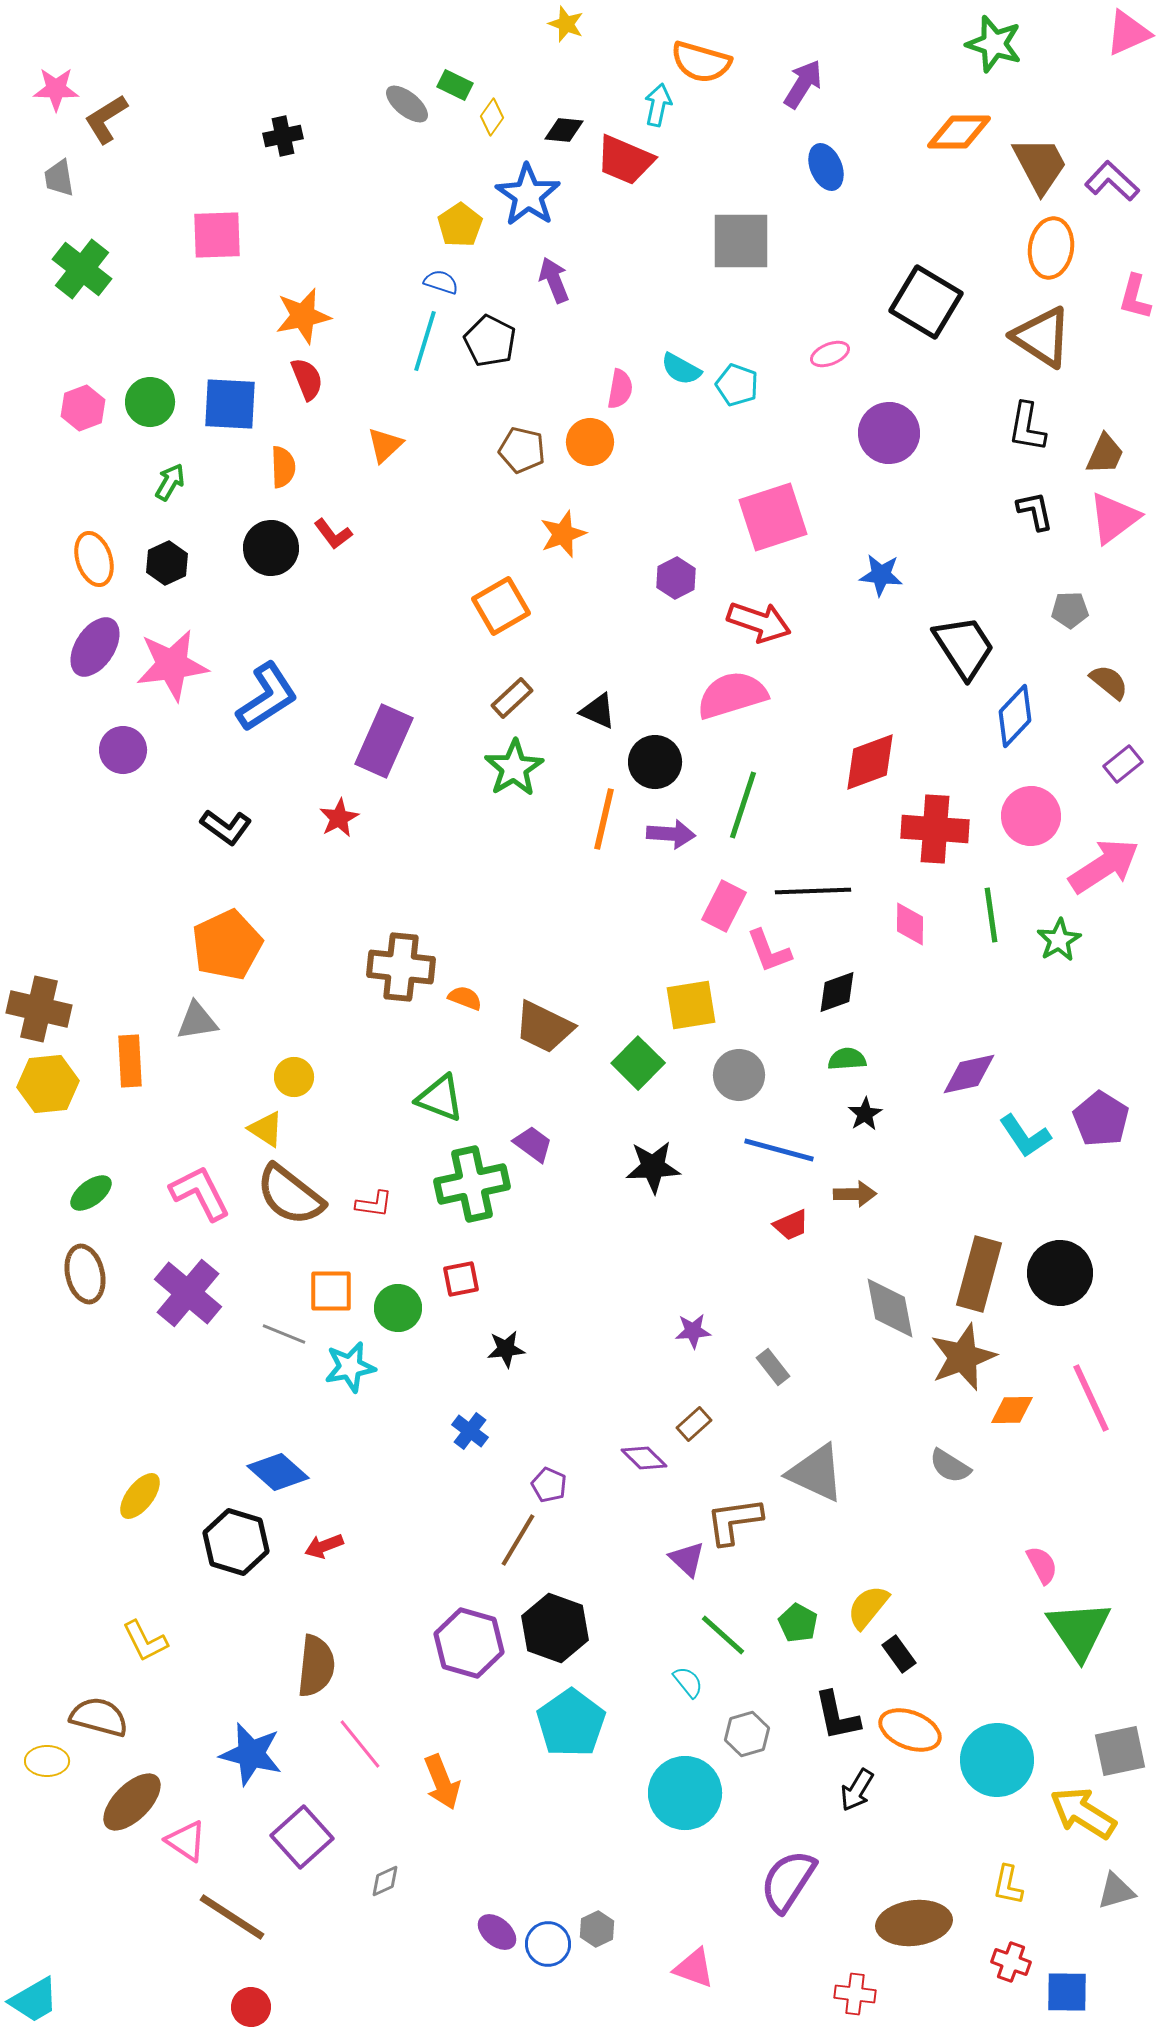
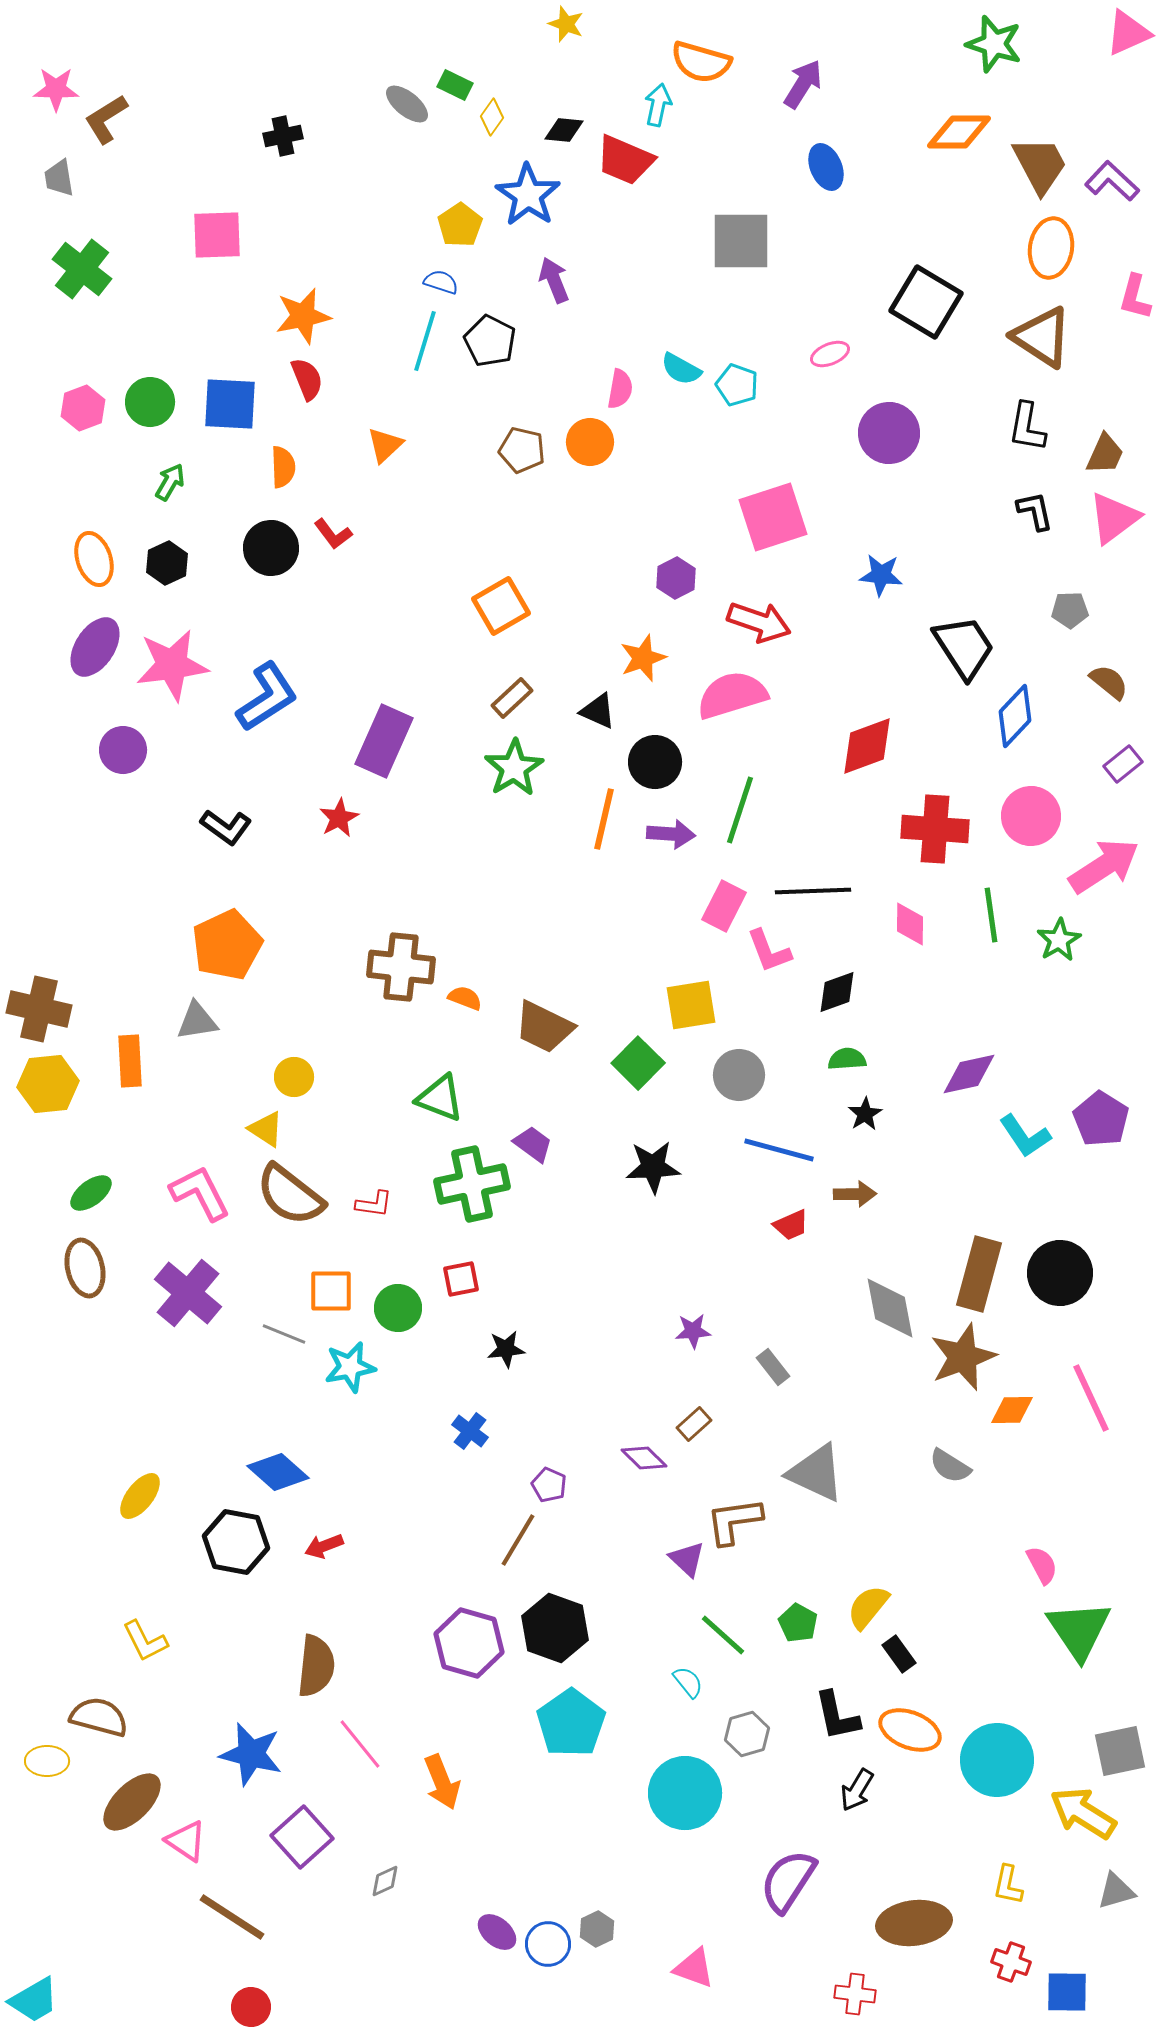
orange star at (563, 534): moved 80 px right, 124 px down
red diamond at (870, 762): moved 3 px left, 16 px up
green line at (743, 805): moved 3 px left, 5 px down
brown ellipse at (85, 1274): moved 6 px up
black hexagon at (236, 1542): rotated 6 degrees counterclockwise
